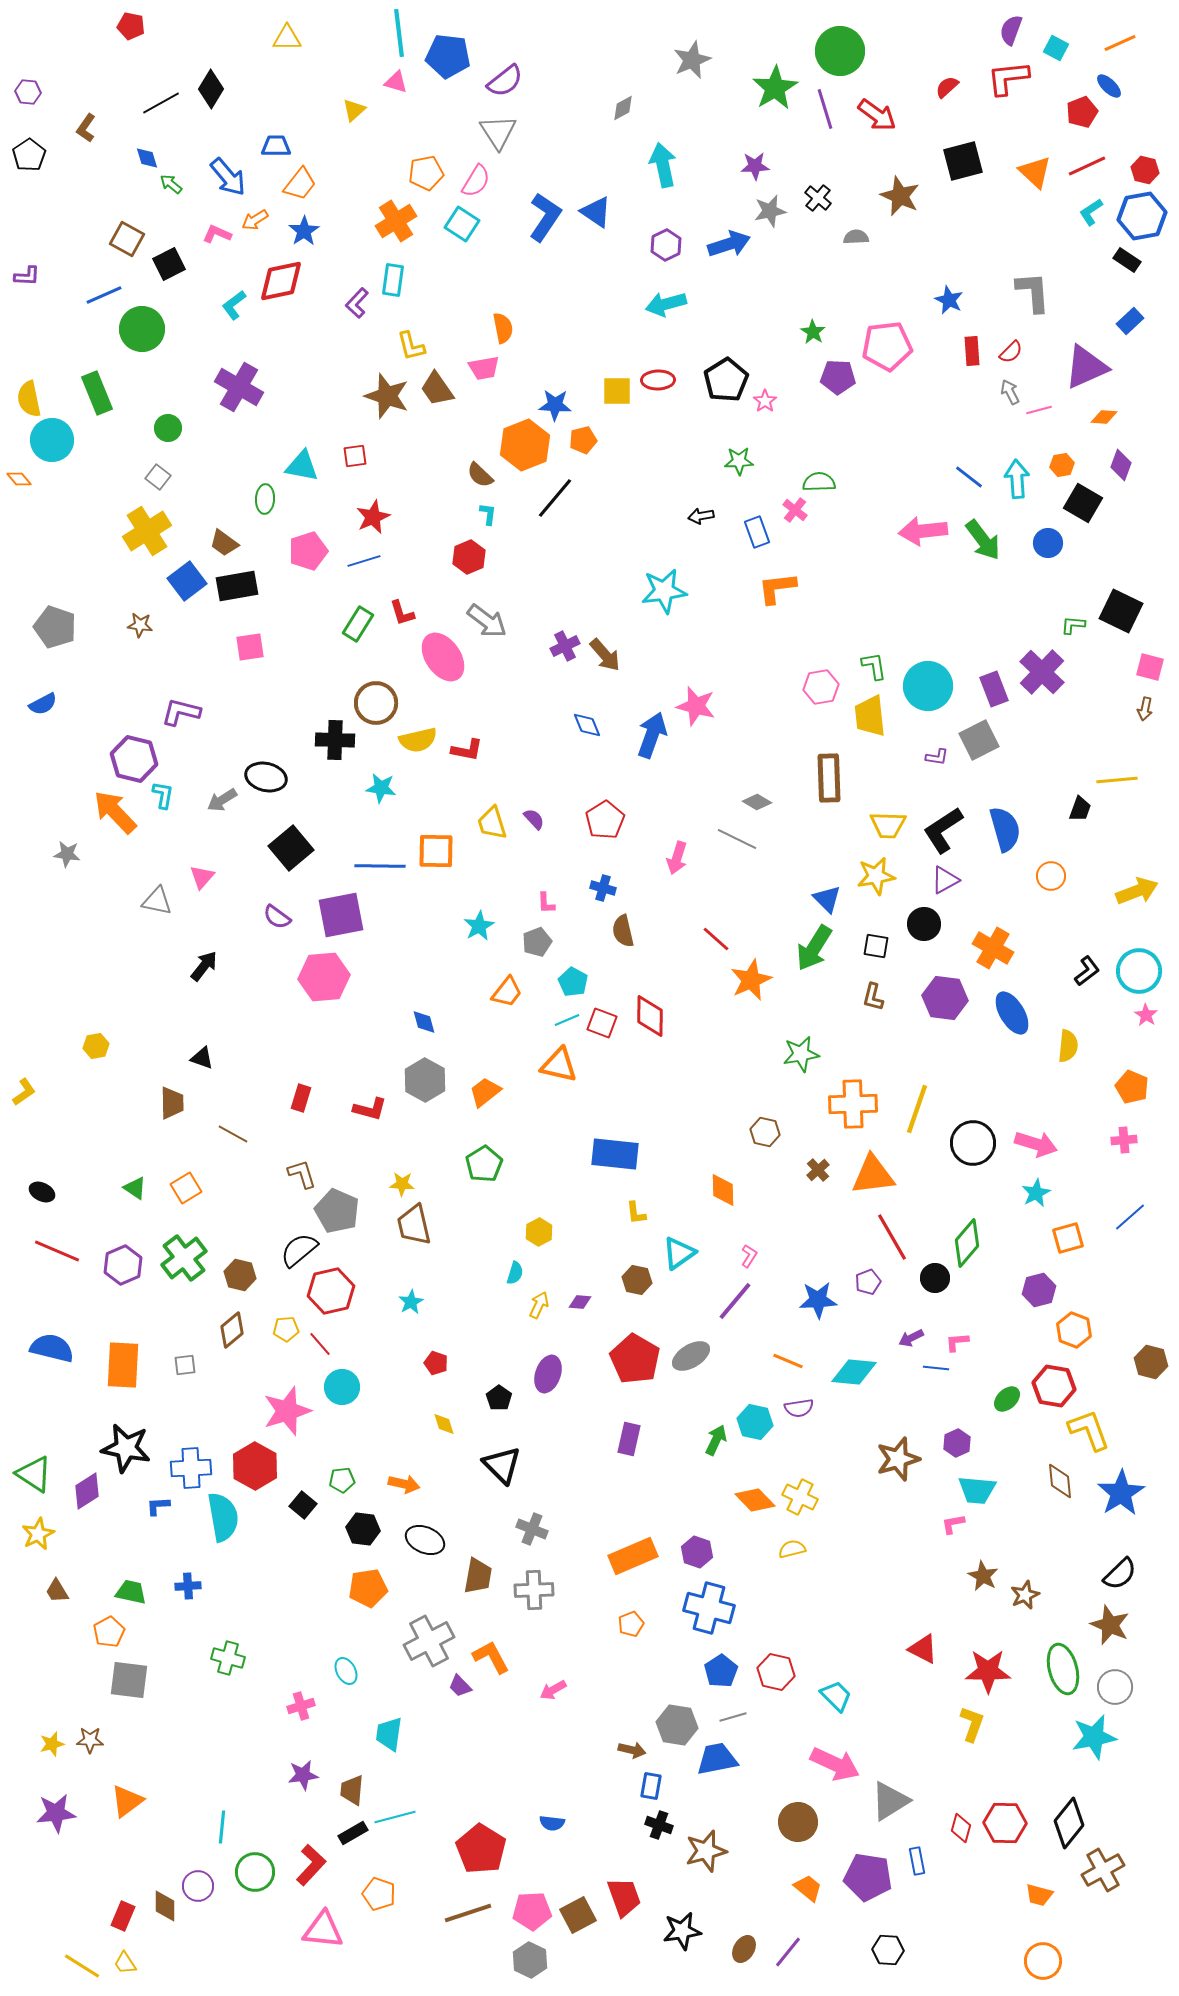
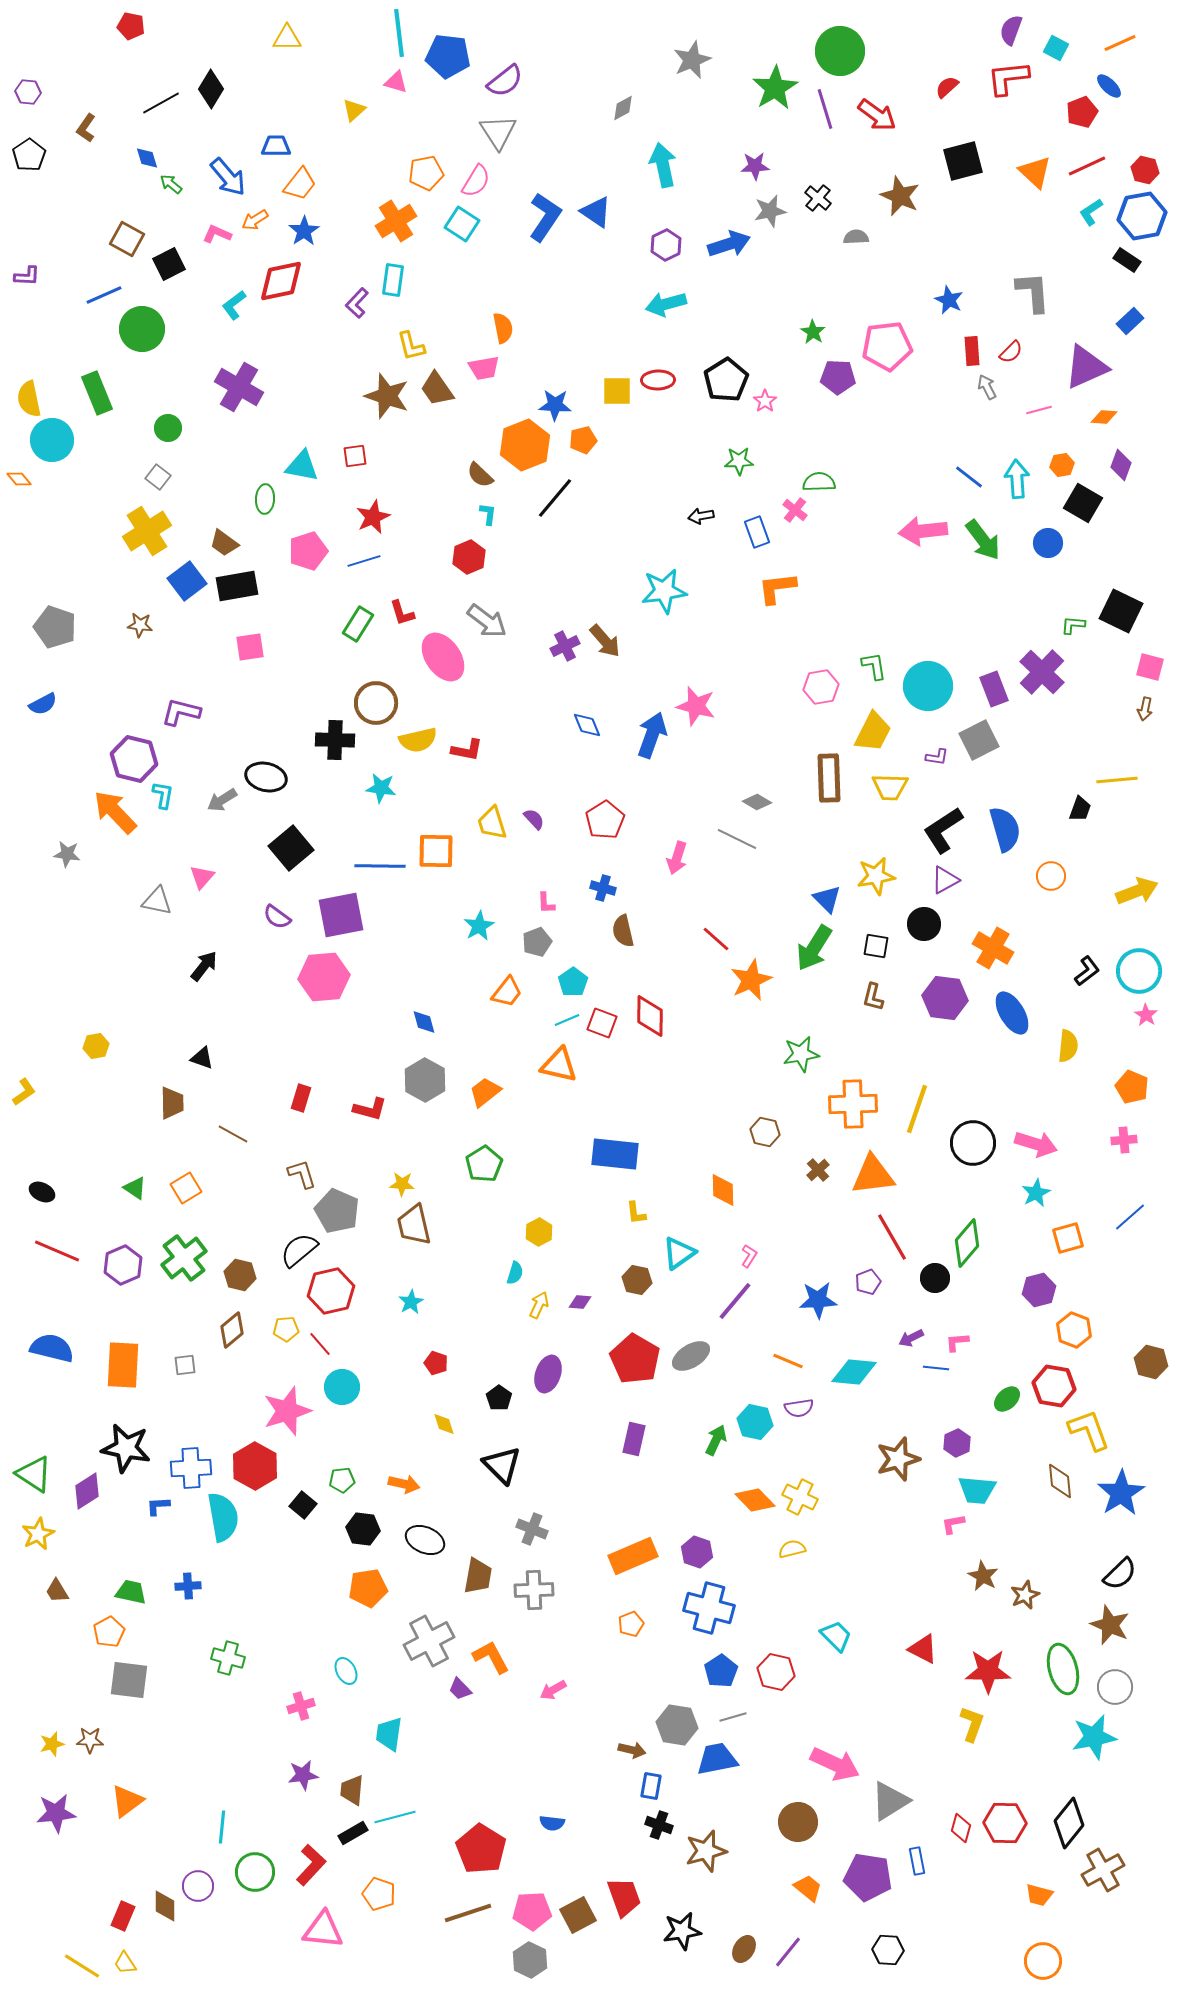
gray arrow at (1010, 392): moved 23 px left, 5 px up
brown arrow at (605, 655): moved 14 px up
yellow trapezoid at (870, 716): moved 3 px right, 16 px down; rotated 147 degrees counterclockwise
yellow trapezoid at (888, 825): moved 2 px right, 38 px up
cyan pentagon at (573, 982): rotated 8 degrees clockwise
purple rectangle at (629, 1439): moved 5 px right
purple trapezoid at (460, 1686): moved 3 px down
cyan trapezoid at (836, 1696): moved 60 px up
